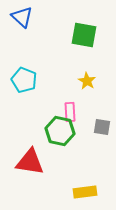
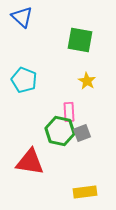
green square: moved 4 px left, 5 px down
pink rectangle: moved 1 px left
gray square: moved 20 px left, 6 px down; rotated 30 degrees counterclockwise
